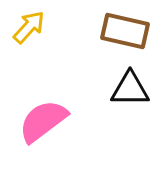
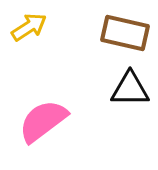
yellow arrow: rotated 15 degrees clockwise
brown rectangle: moved 2 px down
